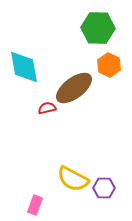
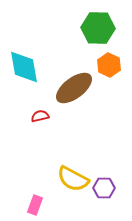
red semicircle: moved 7 px left, 8 px down
